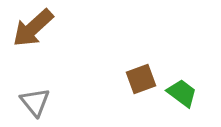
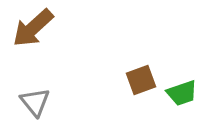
brown square: moved 1 px down
green trapezoid: rotated 124 degrees clockwise
